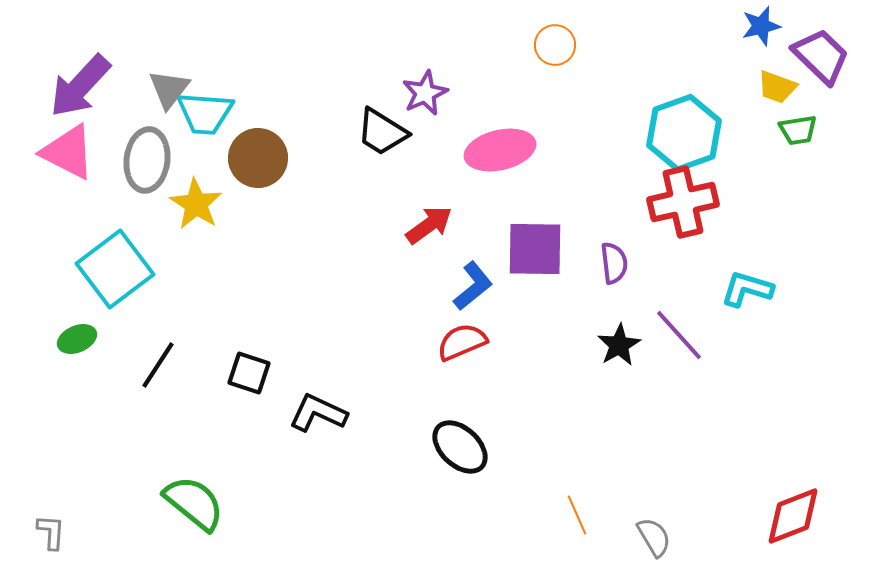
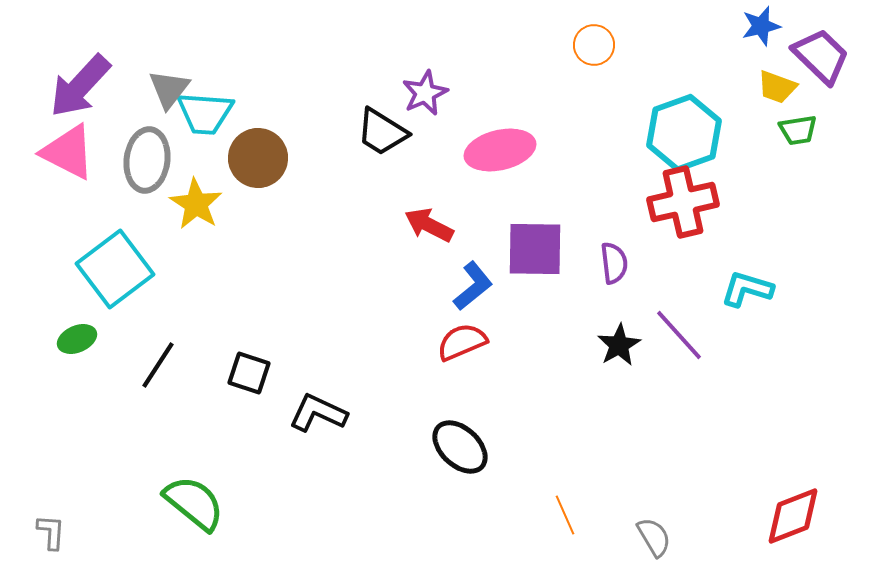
orange circle: moved 39 px right
red arrow: rotated 117 degrees counterclockwise
orange line: moved 12 px left
